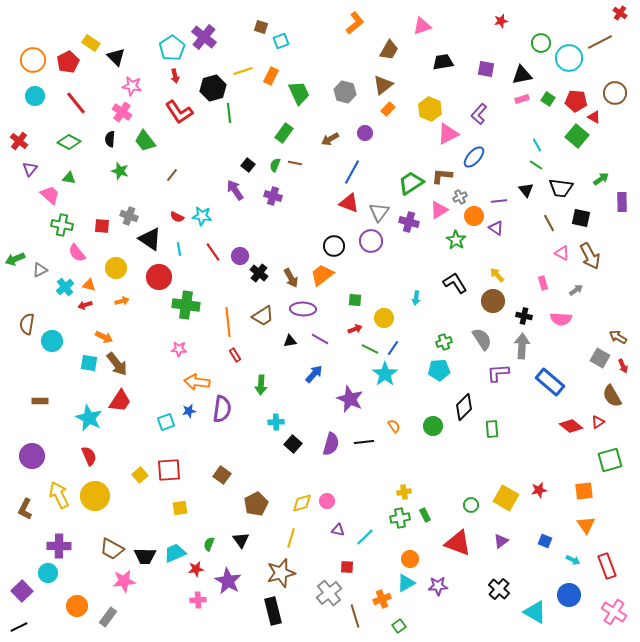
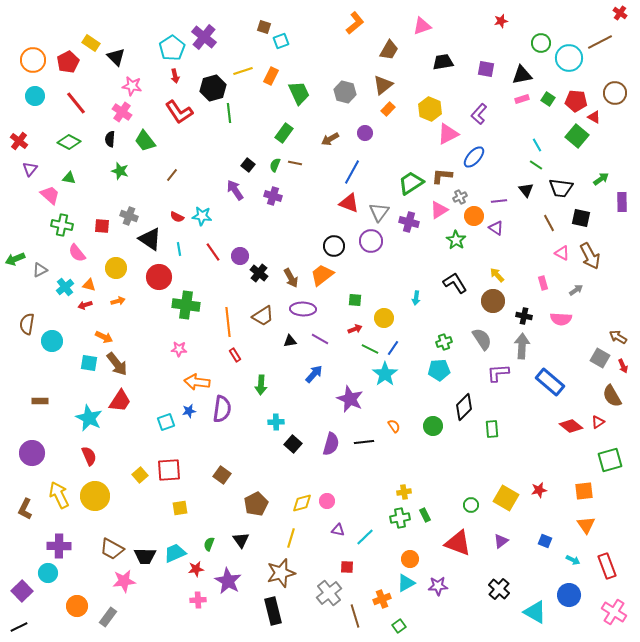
brown square at (261, 27): moved 3 px right
orange arrow at (122, 301): moved 4 px left
purple circle at (32, 456): moved 3 px up
